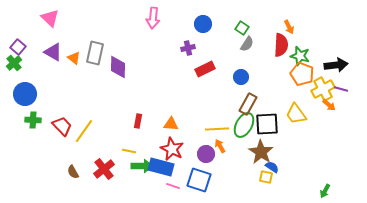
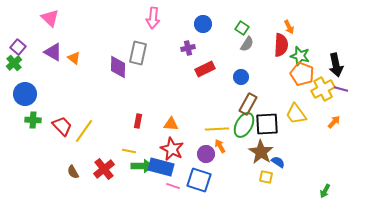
gray rectangle at (95, 53): moved 43 px right
black arrow at (336, 65): rotated 85 degrees clockwise
orange arrow at (329, 105): moved 5 px right, 17 px down; rotated 88 degrees counterclockwise
blue semicircle at (272, 167): moved 6 px right, 5 px up
